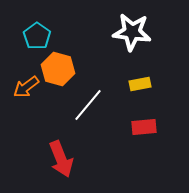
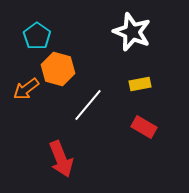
white star: rotated 15 degrees clockwise
orange arrow: moved 2 px down
red rectangle: rotated 35 degrees clockwise
